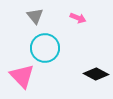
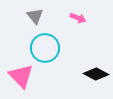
pink triangle: moved 1 px left
